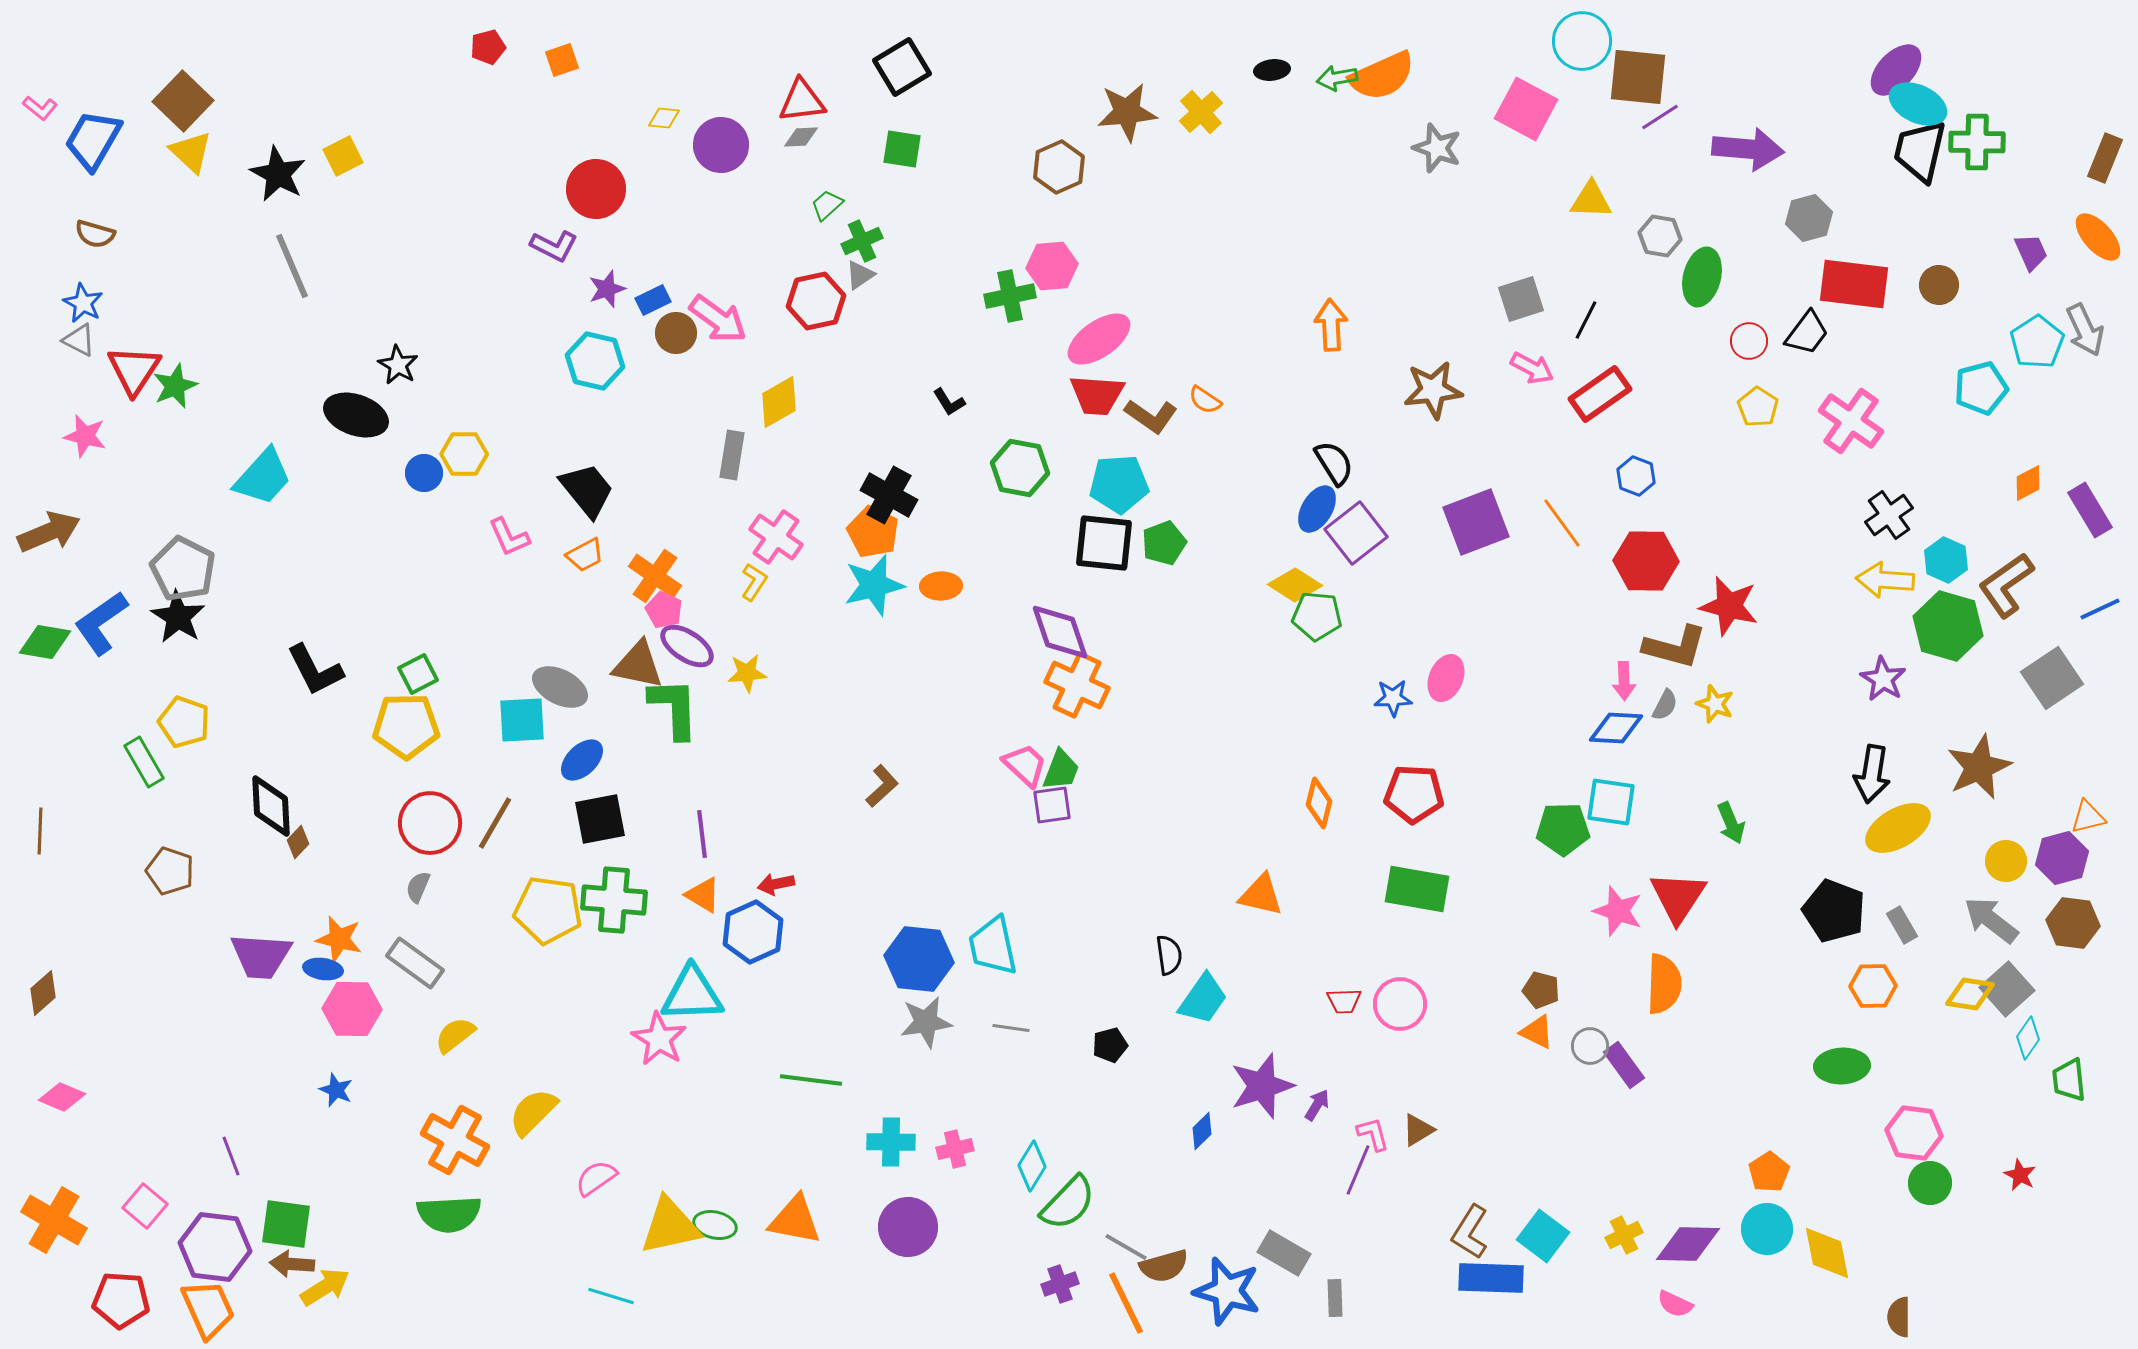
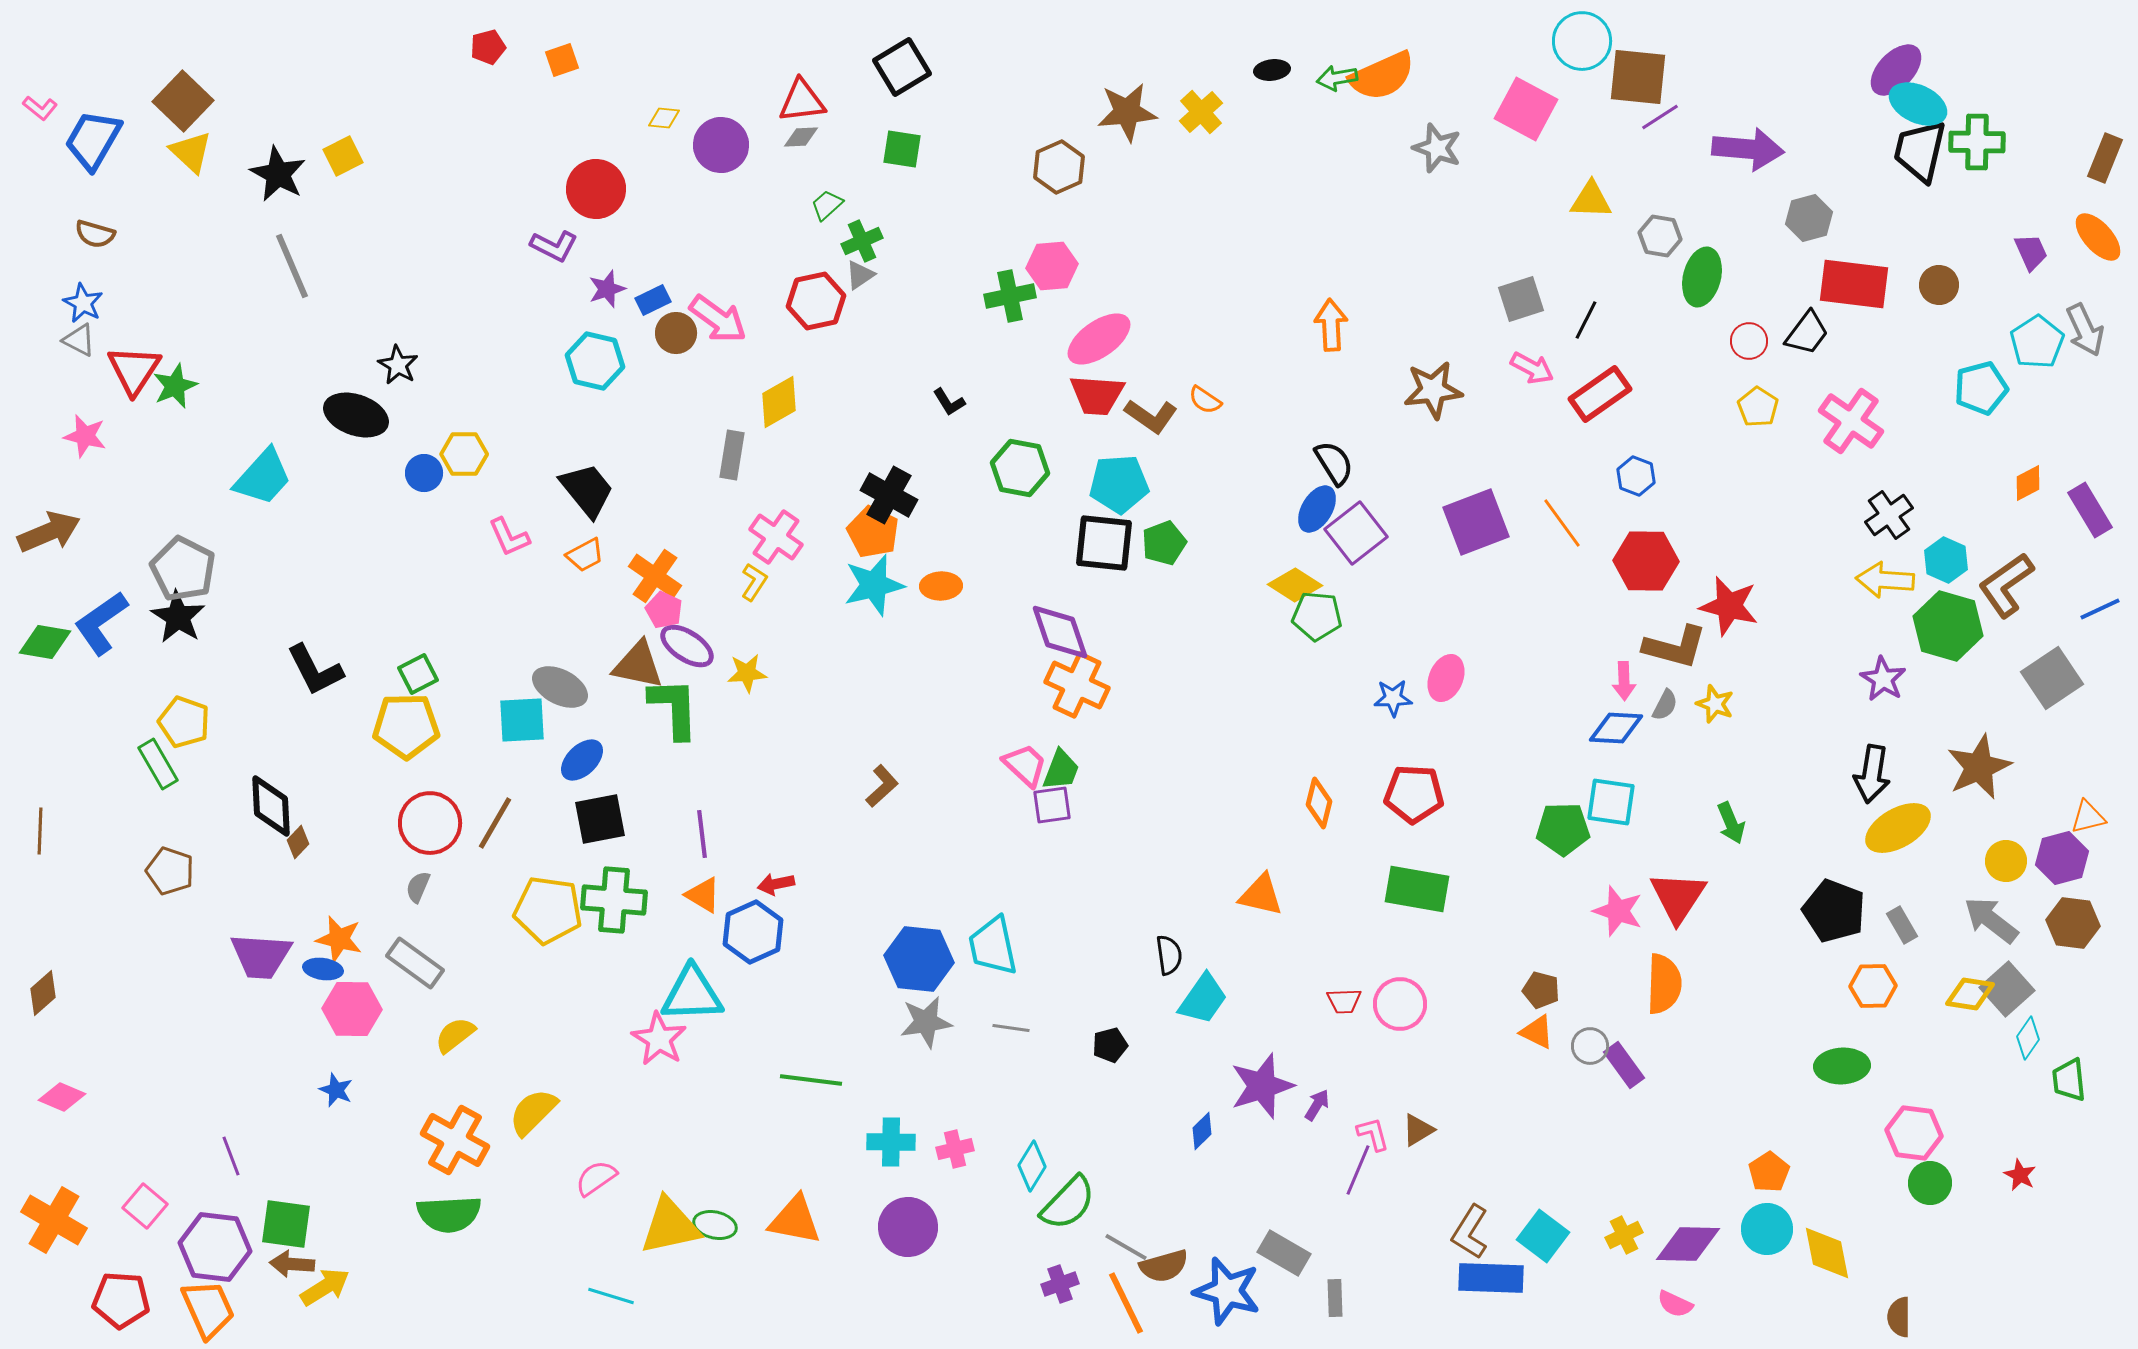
green rectangle at (144, 762): moved 14 px right, 2 px down
